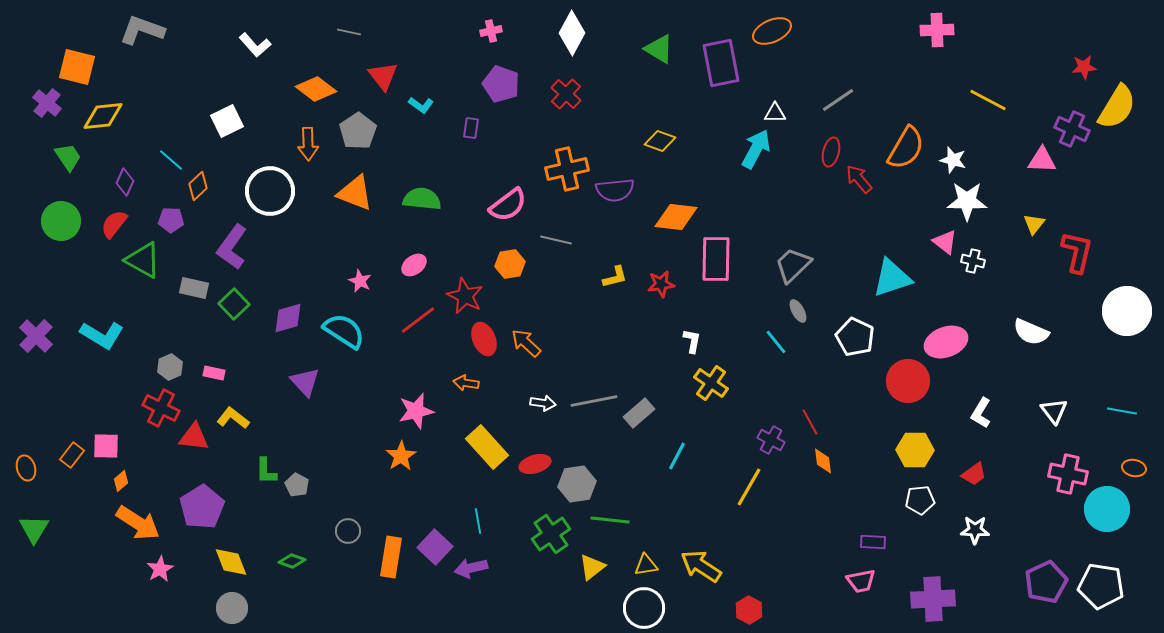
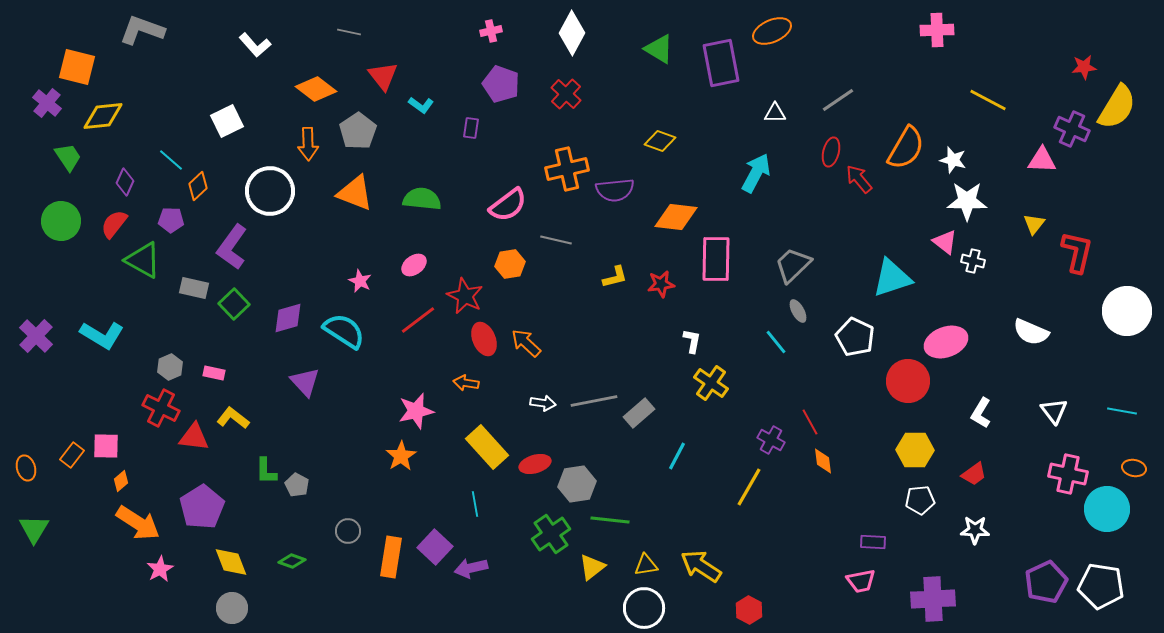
cyan arrow at (756, 149): moved 24 px down
cyan line at (478, 521): moved 3 px left, 17 px up
